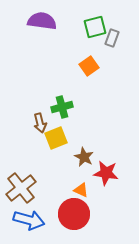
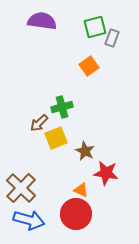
brown arrow: moved 1 px left; rotated 60 degrees clockwise
brown star: moved 1 px right, 6 px up
brown cross: rotated 8 degrees counterclockwise
red circle: moved 2 px right
